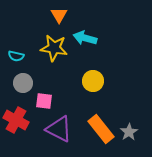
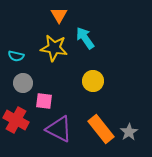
cyan arrow: rotated 40 degrees clockwise
